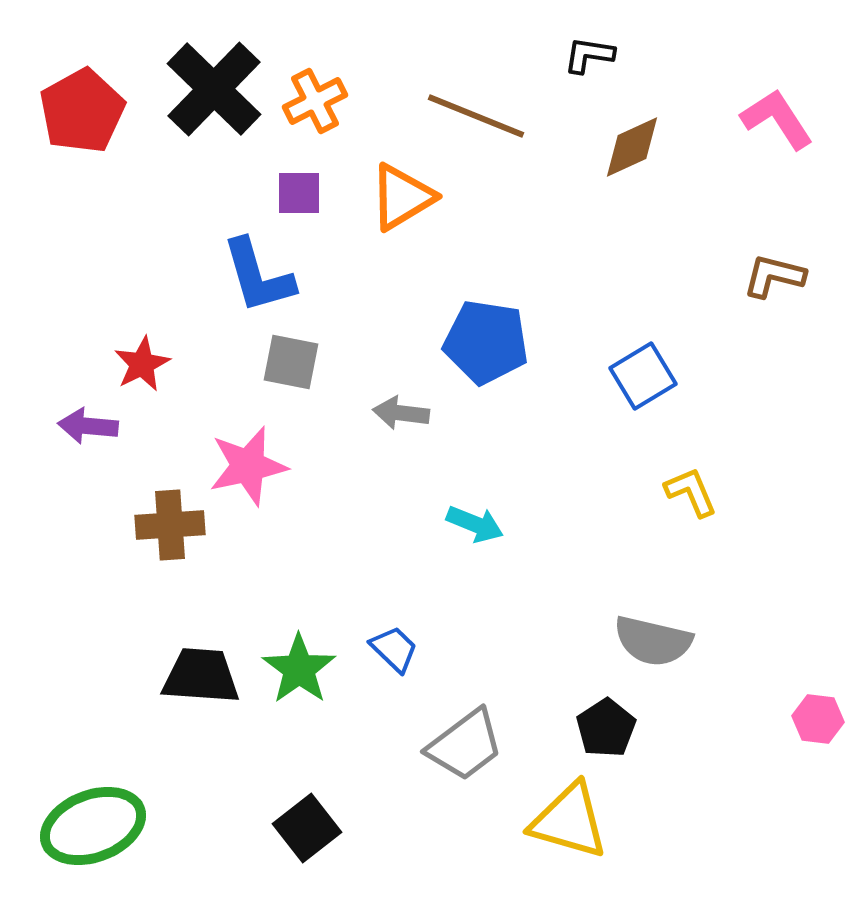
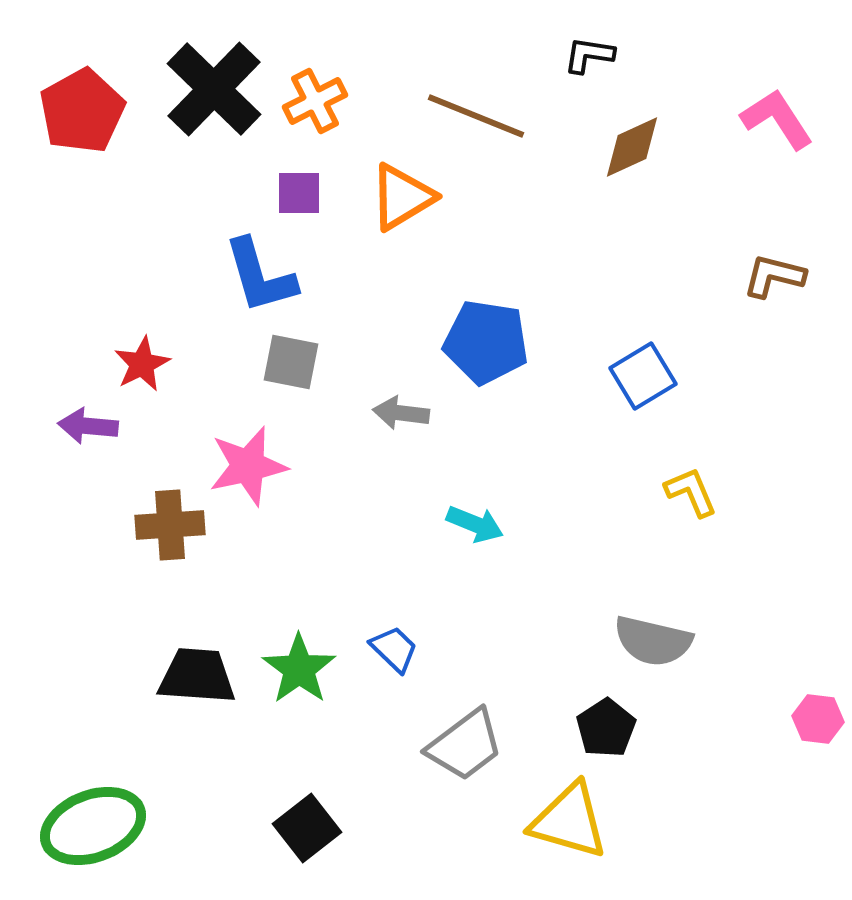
blue L-shape: moved 2 px right
black trapezoid: moved 4 px left
